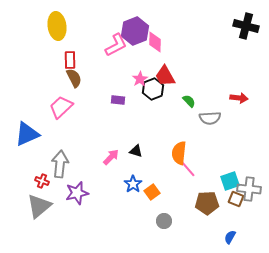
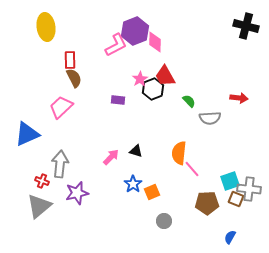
yellow ellipse: moved 11 px left, 1 px down
pink line: moved 4 px right
orange square: rotated 14 degrees clockwise
